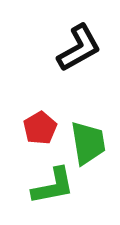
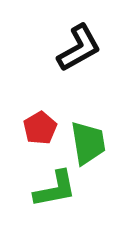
green L-shape: moved 2 px right, 3 px down
